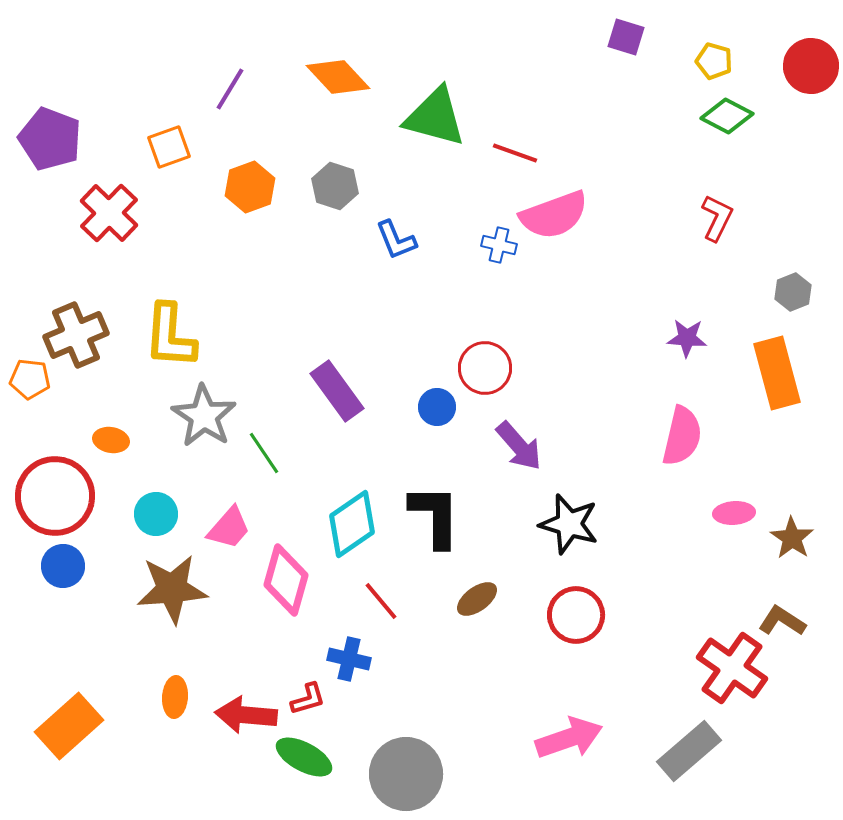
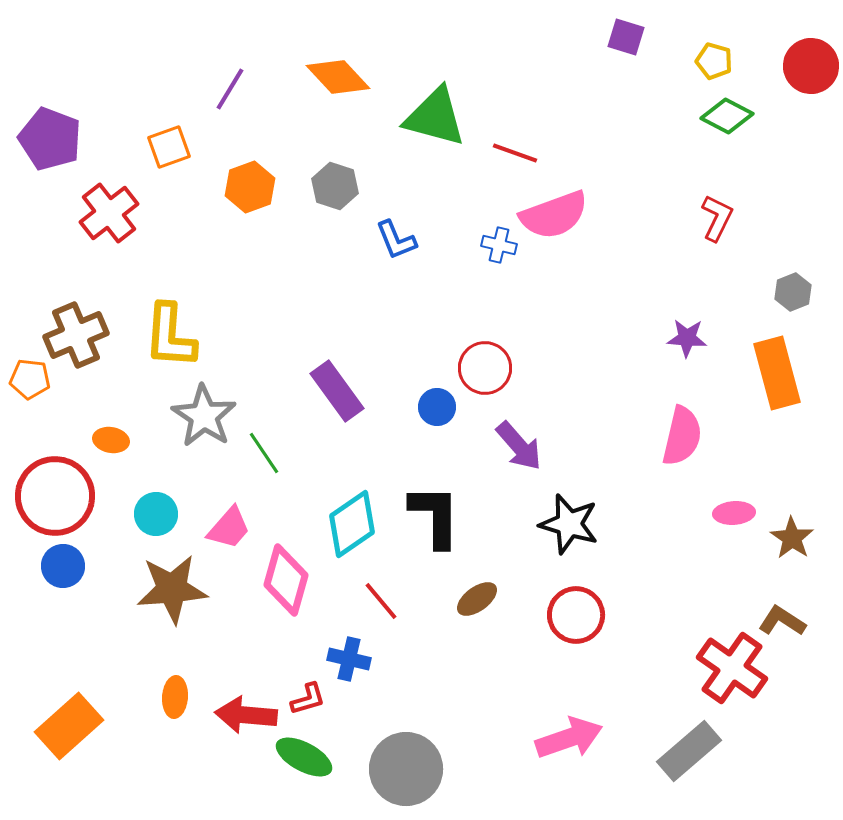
red cross at (109, 213): rotated 8 degrees clockwise
gray circle at (406, 774): moved 5 px up
